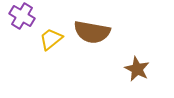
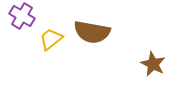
brown star: moved 16 px right, 5 px up
